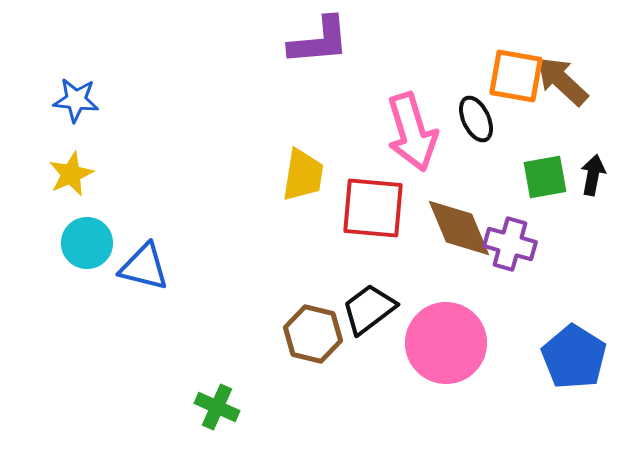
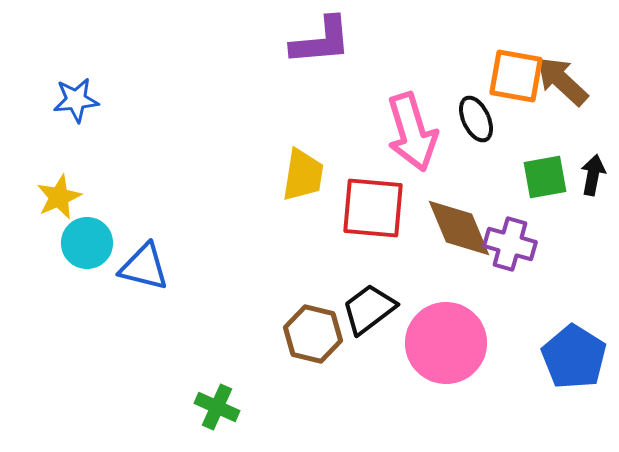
purple L-shape: moved 2 px right
blue star: rotated 12 degrees counterclockwise
yellow star: moved 12 px left, 23 px down
